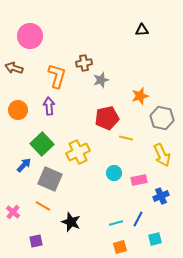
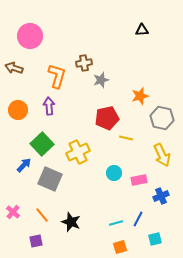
orange line: moved 1 px left, 9 px down; rotated 21 degrees clockwise
